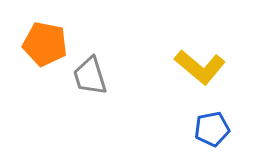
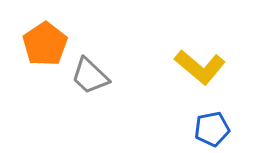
orange pentagon: rotated 27 degrees clockwise
gray trapezoid: rotated 30 degrees counterclockwise
